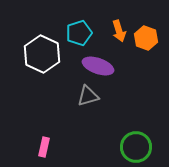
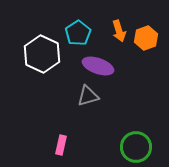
cyan pentagon: moved 1 px left; rotated 15 degrees counterclockwise
orange hexagon: rotated 20 degrees clockwise
pink rectangle: moved 17 px right, 2 px up
